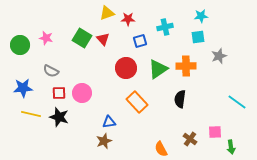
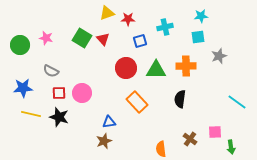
green triangle: moved 2 px left, 1 px down; rotated 35 degrees clockwise
orange semicircle: rotated 21 degrees clockwise
